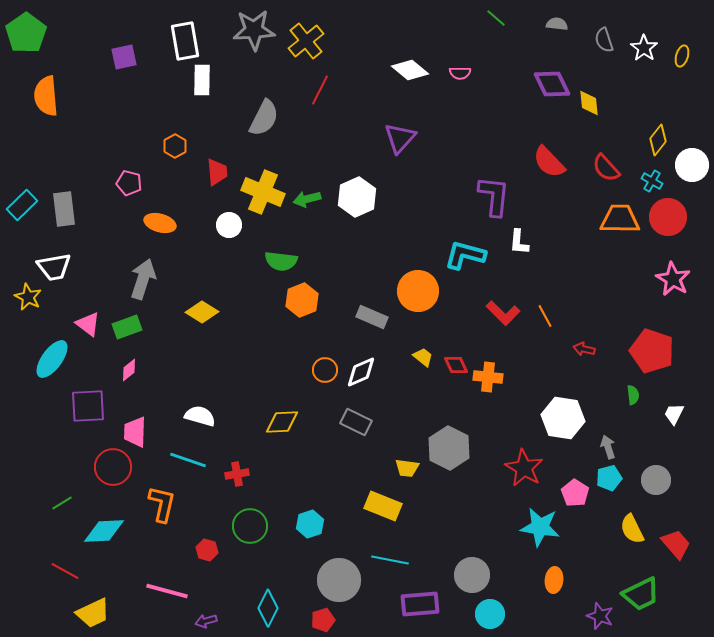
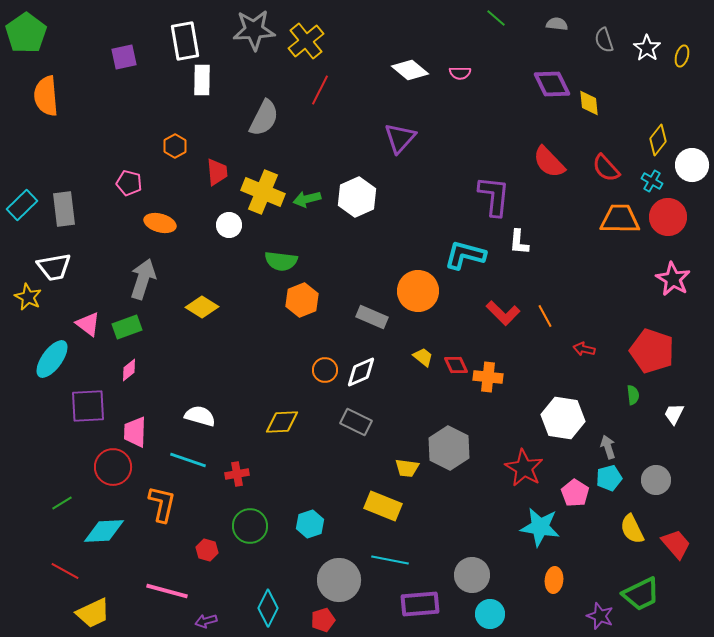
white star at (644, 48): moved 3 px right
yellow diamond at (202, 312): moved 5 px up
